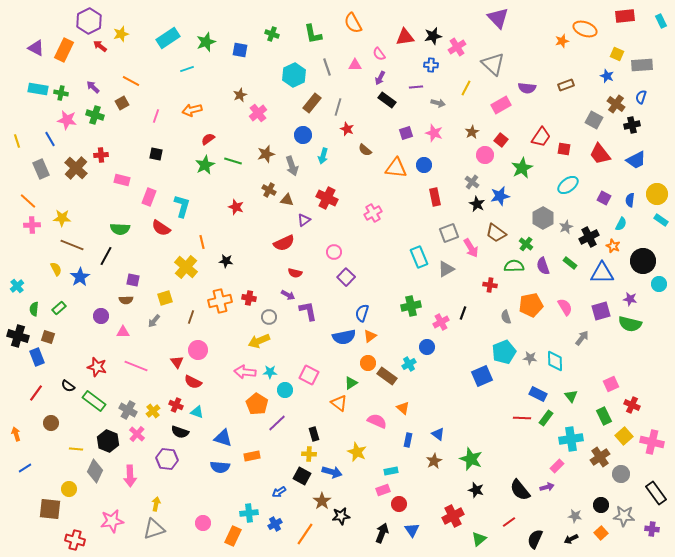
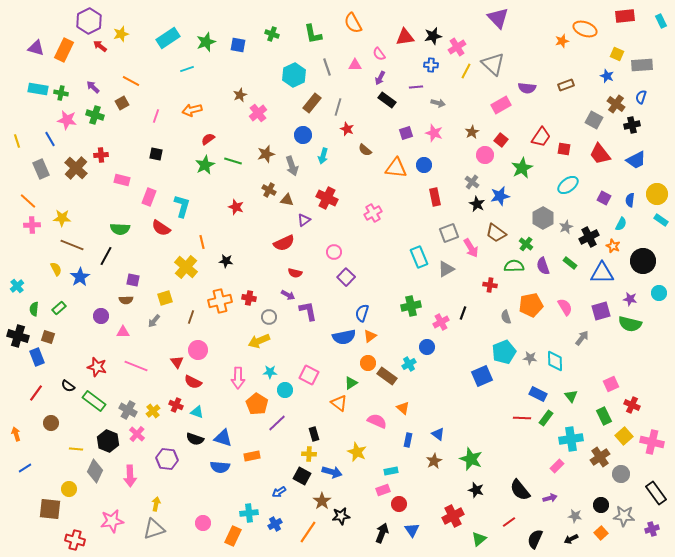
purple triangle at (36, 48): rotated 12 degrees counterclockwise
blue square at (240, 50): moved 2 px left, 5 px up
yellow line at (466, 88): moved 17 px up
cyan circle at (659, 284): moved 9 px down
pink arrow at (245, 372): moved 7 px left, 6 px down; rotated 95 degrees counterclockwise
black semicircle at (180, 432): moved 15 px right, 7 px down
purple arrow at (547, 487): moved 3 px right, 11 px down
purple cross at (652, 529): rotated 24 degrees counterclockwise
orange line at (305, 534): moved 3 px right, 2 px up
